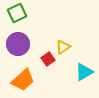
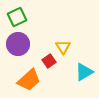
green square: moved 4 px down
yellow triangle: rotated 28 degrees counterclockwise
red square: moved 1 px right, 2 px down
orange trapezoid: moved 6 px right
